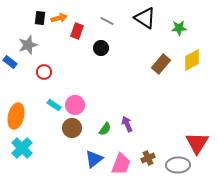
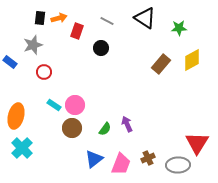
gray star: moved 5 px right
